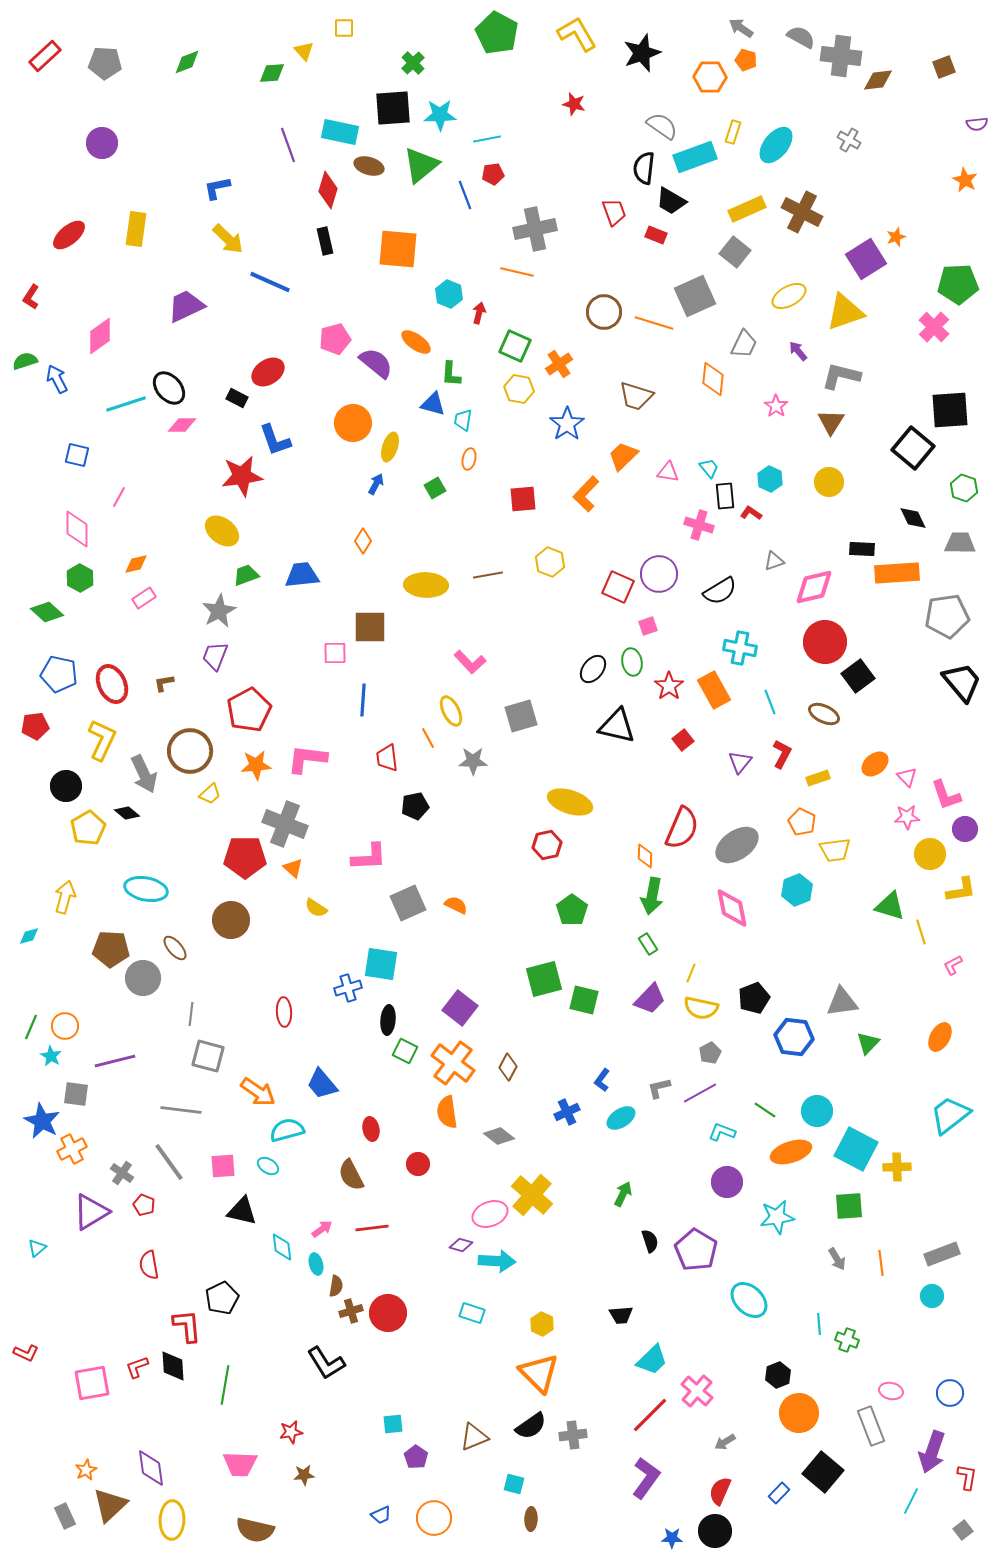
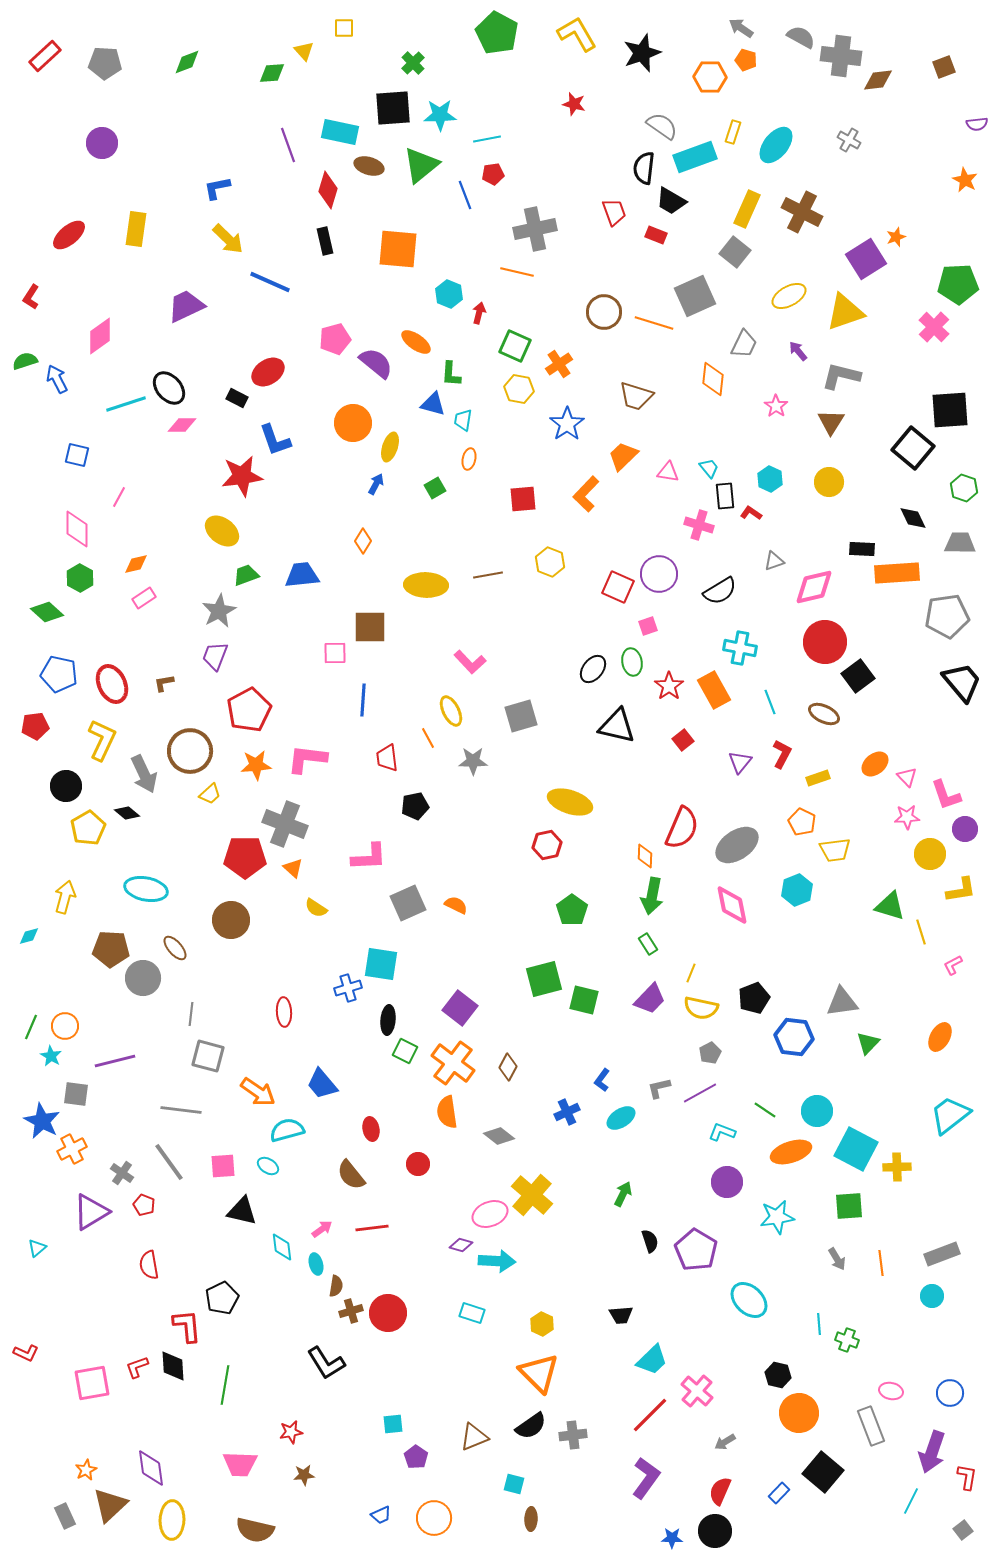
yellow rectangle at (747, 209): rotated 42 degrees counterclockwise
pink diamond at (732, 908): moved 3 px up
brown semicircle at (351, 1175): rotated 12 degrees counterclockwise
black hexagon at (778, 1375): rotated 25 degrees counterclockwise
